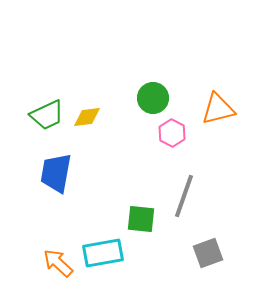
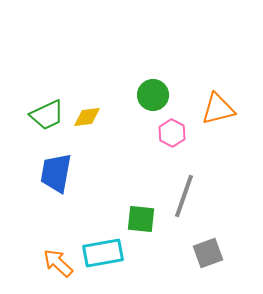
green circle: moved 3 px up
